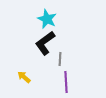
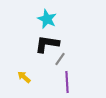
black L-shape: moved 2 px right, 1 px down; rotated 45 degrees clockwise
gray line: rotated 32 degrees clockwise
purple line: moved 1 px right
